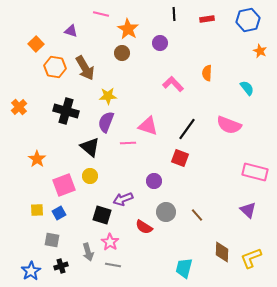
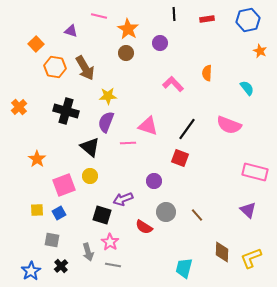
pink line at (101, 14): moved 2 px left, 2 px down
brown circle at (122, 53): moved 4 px right
black cross at (61, 266): rotated 24 degrees counterclockwise
